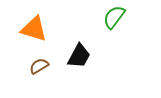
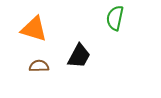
green semicircle: moved 1 px right, 1 px down; rotated 25 degrees counterclockwise
brown semicircle: rotated 30 degrees clockwise
